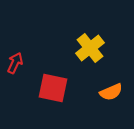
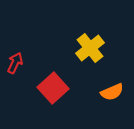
red square: rotated 36 degrees clockwise
orange semicircle: moved 1 px right
